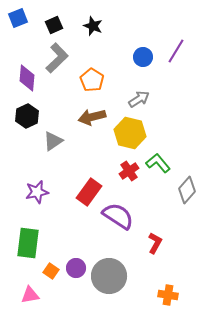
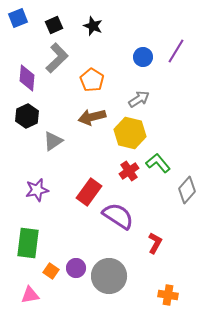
purple star: moved 2 px up
